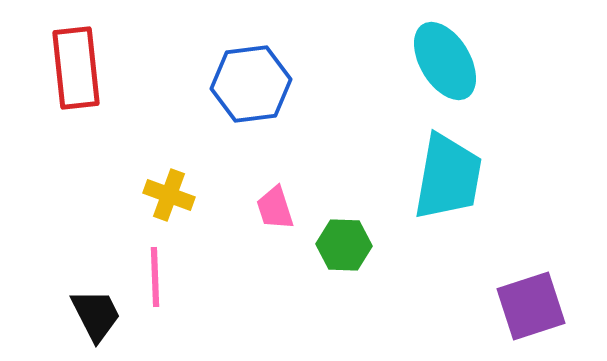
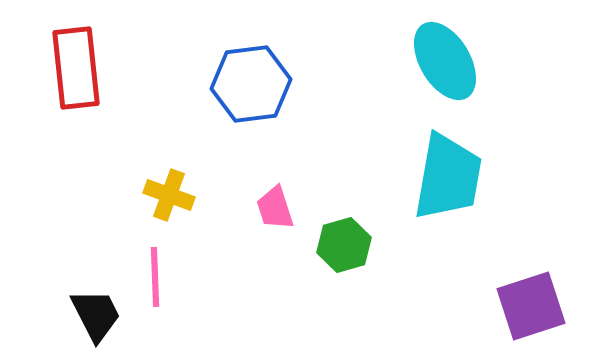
green hexagon: rotated 18 degrees counterclockwise
